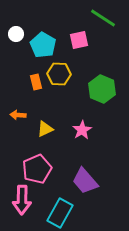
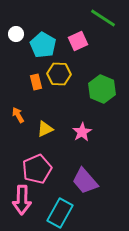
pink square: moved 1 px left, 1 px down; rotated 12 degrees counterclockwise
orange arrow: rotated 56 degrees clockwise
pink star: moved 2 px down
